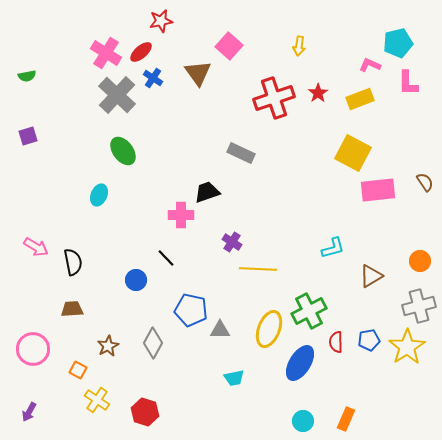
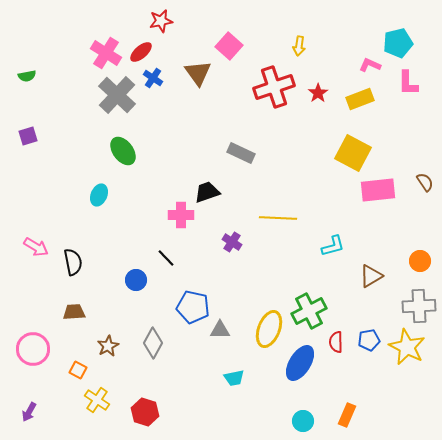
red cross at (274, 98): moved 11 px up
cyan L-shape at (333, 248): moved 2 px up
yellow line at (258, 269): moved 20 px right, 51 px up
gray cross at (419, 306): rotated 12 degrees clockwise
brown trapezoid at (72, 309): moved 2 px right, 3 px down
blue pentagon at (191, 310): moved 2 px right, 3 px up
yellow star at (407, 347): rotated 12 degrees counterclockwise
orange rectangle at (346, 419): moved 1 px right, 4 px up
